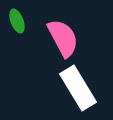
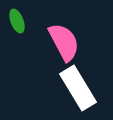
pink semicircle: moved 1 px right, 4 px down
